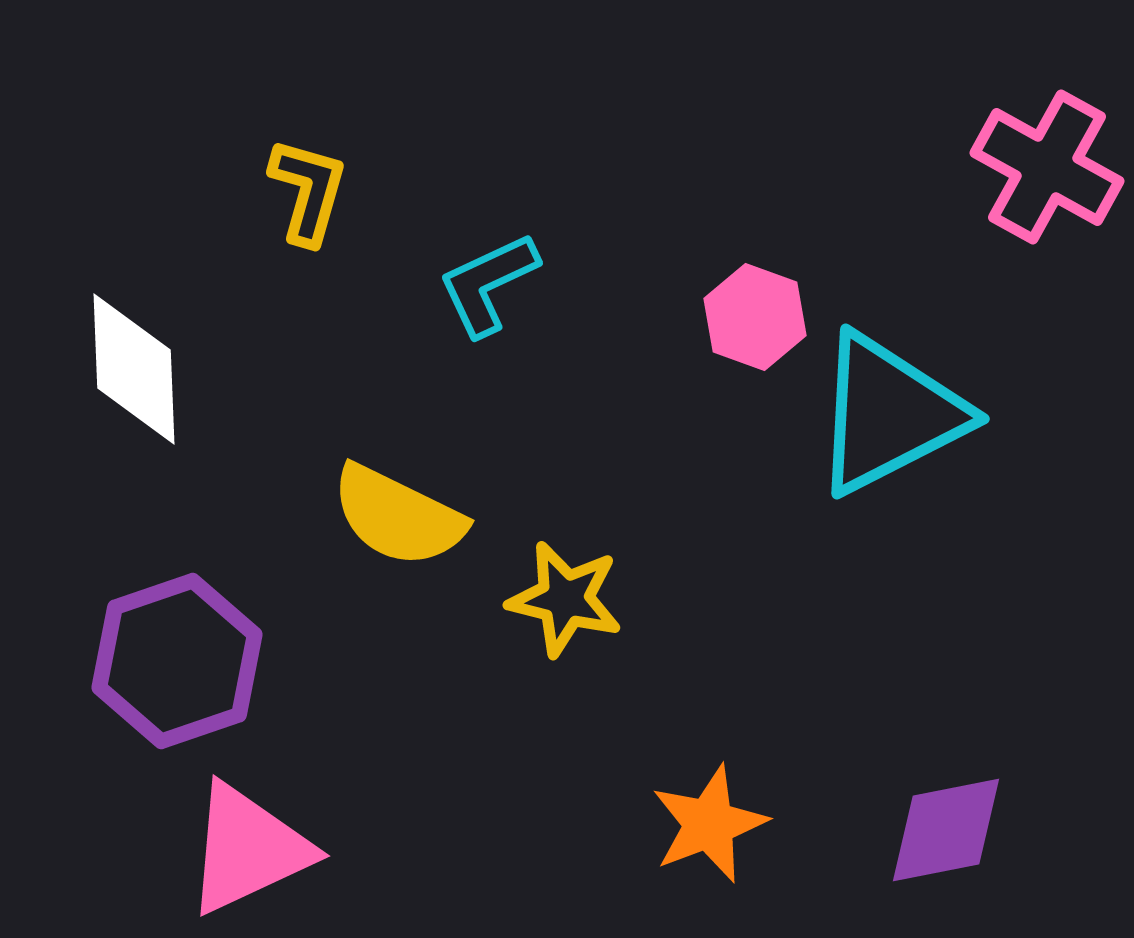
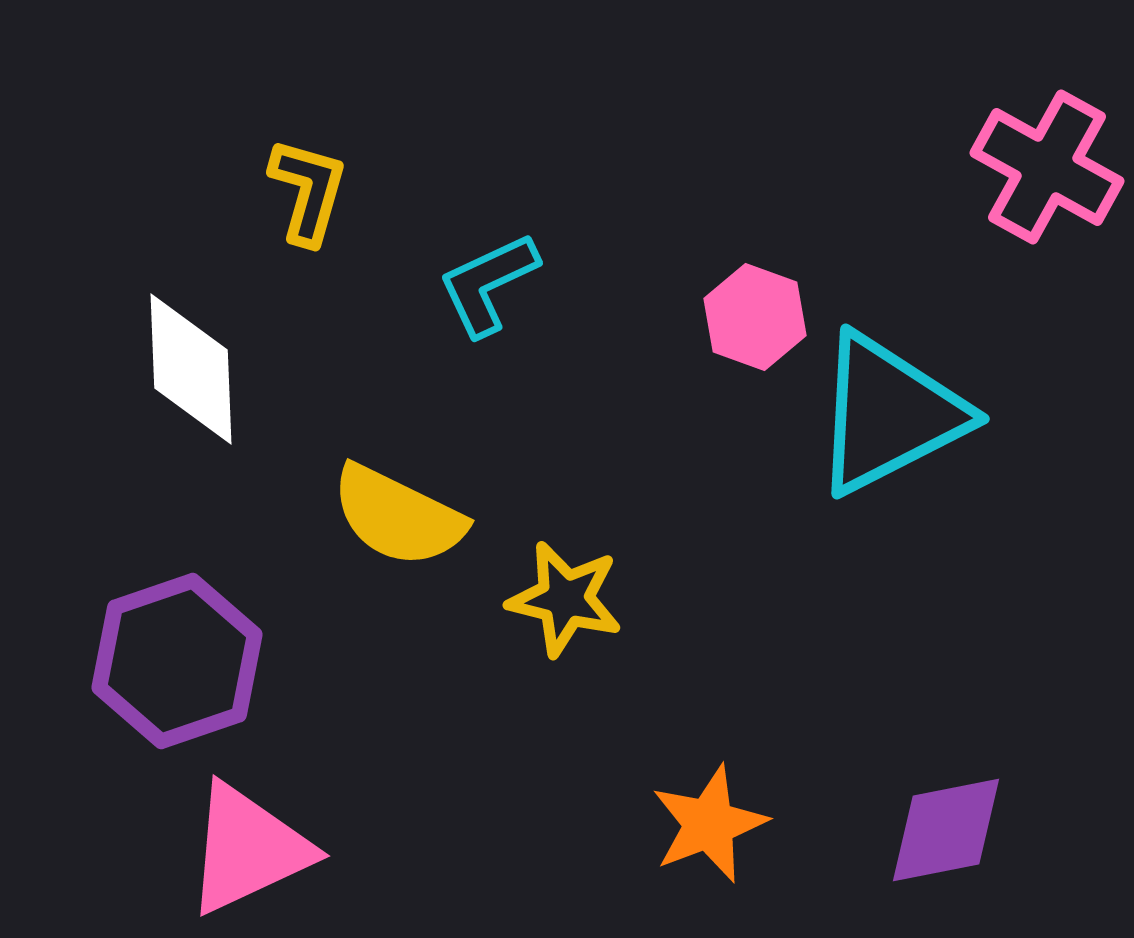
white diamond: moved 57 px right
